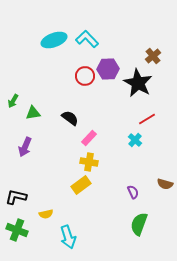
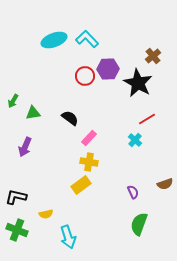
brown semicircle: rotated 35 degrees counterclockwise
